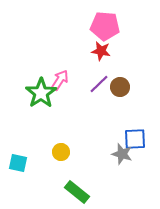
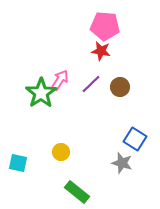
purple line: moved 8 px left
blue square: rotated 35 degrees clockwise
gray star: moved 9 px down
